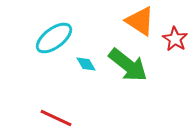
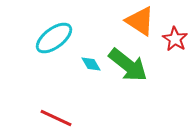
cyan diamond: moved 5 px right
